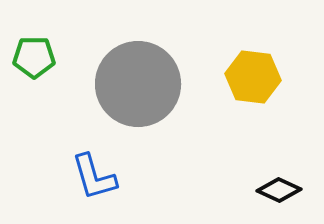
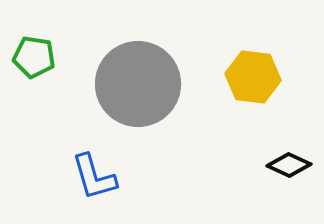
green pentagon: rotated 9 degrees clockwise
black diamond: moved 10 px right, 25 px up
